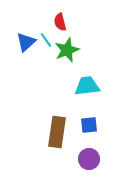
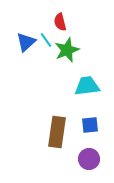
blue square: moved 1 px right
